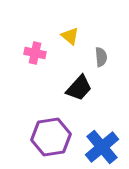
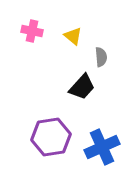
yellow triangle: moved 3 px right
pink cross: moved 3 px left, 22 px up
black trapezoid: moved 3 px right, 1 px up
blue cross: rotated 16 degrees clockwise
